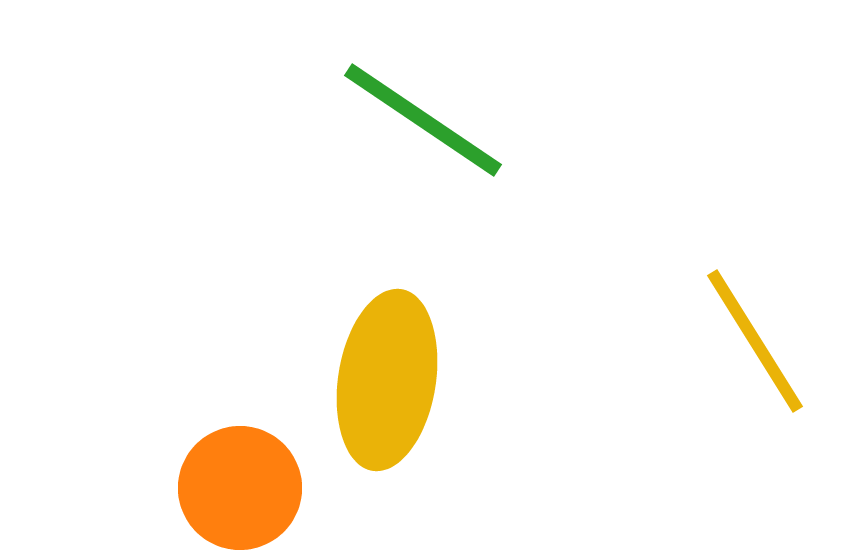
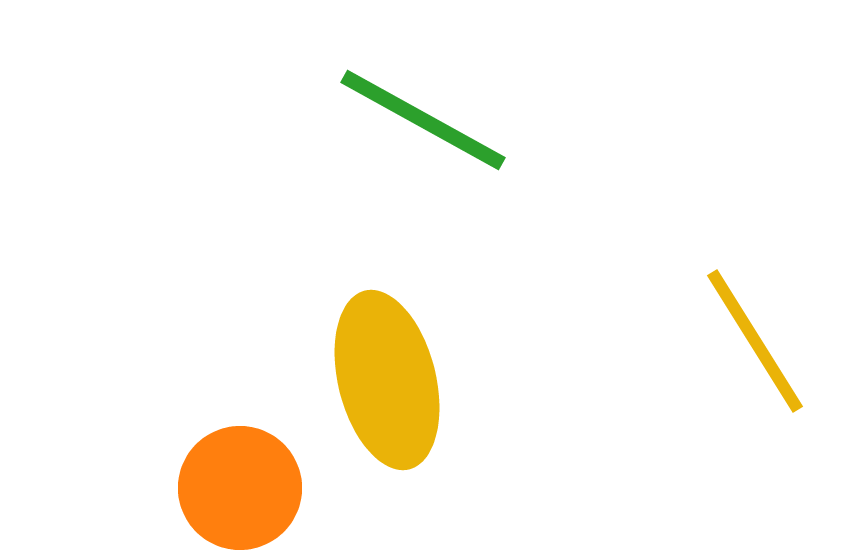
green line: rotated 5 degrees counterclockwise
yellow ellipse: rotated 23 degrees counterclockwise
